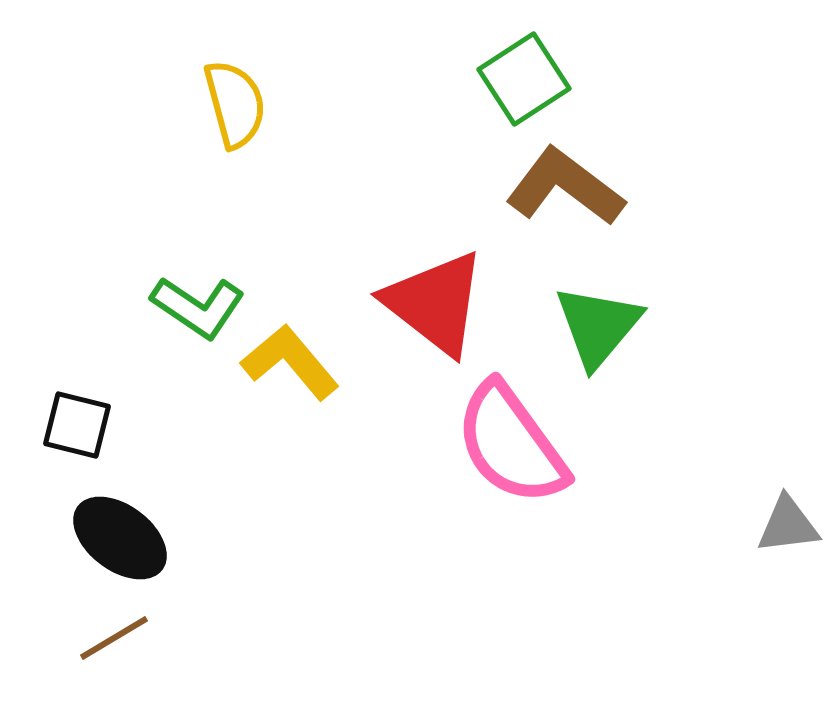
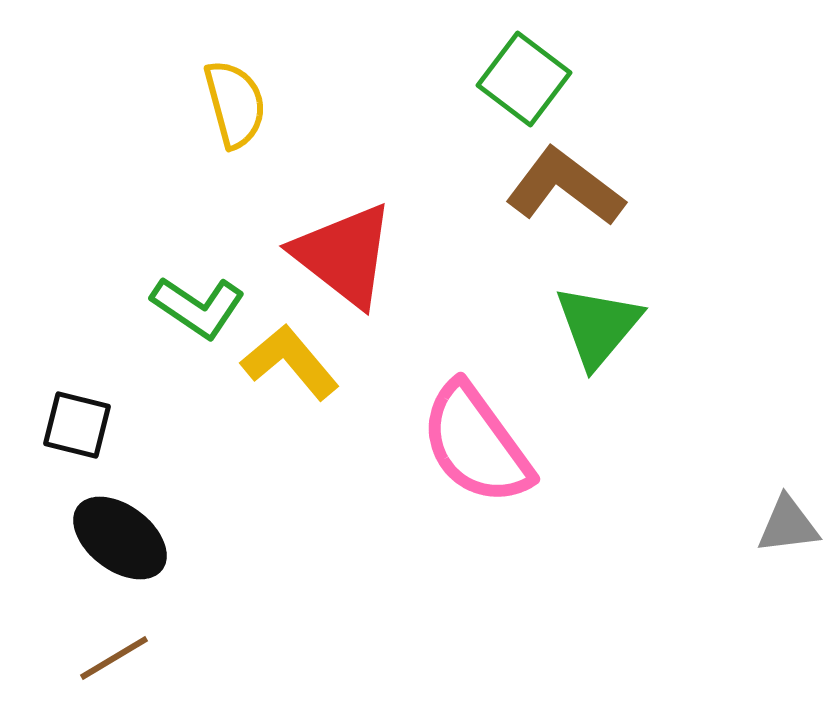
green square: rotated 20 degrees counterclockwise
red triangle: moved 91 px left, 48 px up
pink semicircle: moved 35 px left
brown line: moved 20 px down
